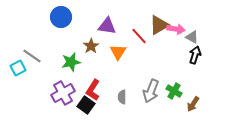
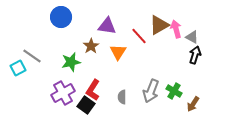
pink arrow: rotated 114 degrees counterclockwise
